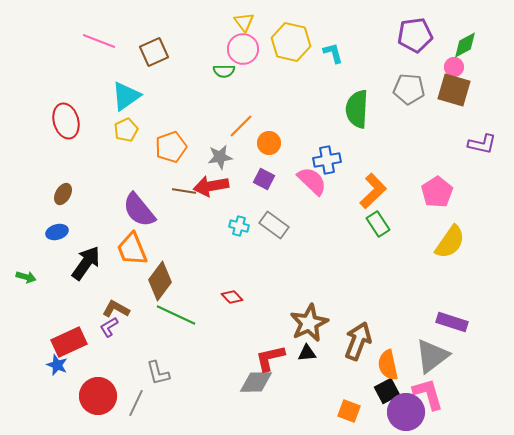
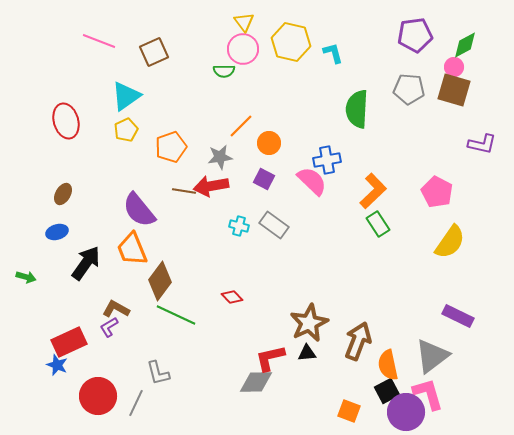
pink pentagon at (437, 192): rotated 12 degrees counterclockwise
purple rectangle at (452, 322): moved 6 px right, 6 px up; rotated 8 degrees clockwise
